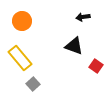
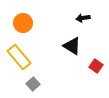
black arrow: moved 1 px down
orange circle: moved 1 px right, 2 px down
black triangle: moved 2 px left; rotated 12 degrees clockwise
yellow rectangle: moved 1 px left, 1 px up
